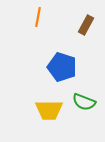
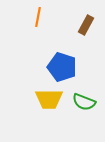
yellow trapezoid: moved 11 px up
